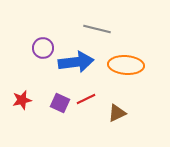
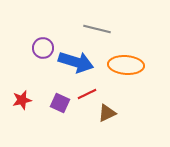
blue arrow: rotated 24 degrees clockwise
red line: moved 1 px right, 5 px up
brown triangle: moved 10 px left
